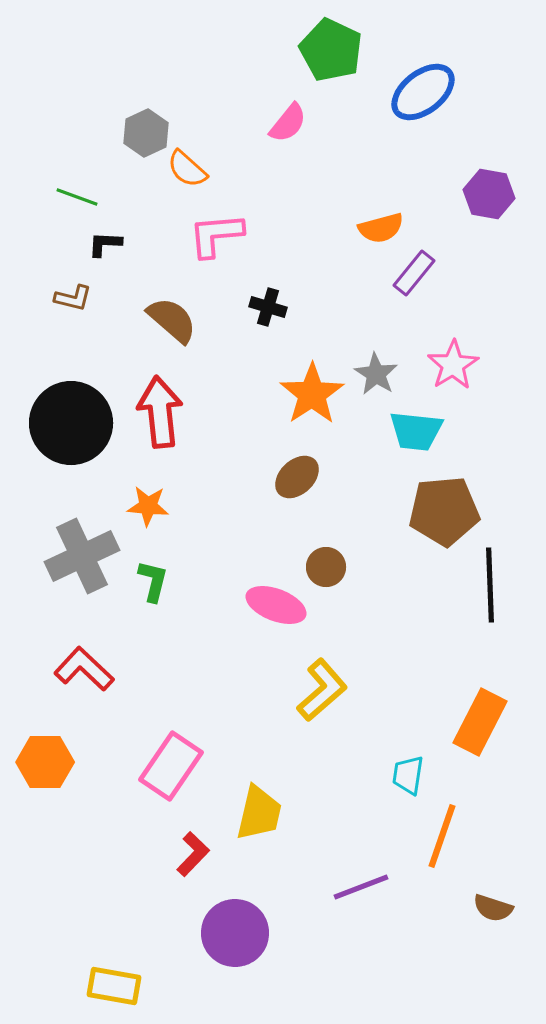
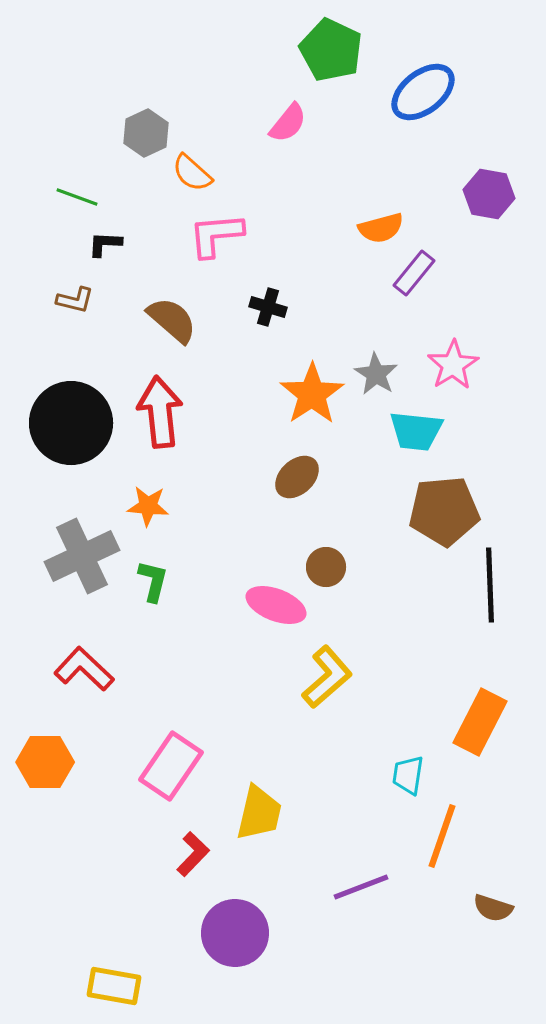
orange semicircle at (187, 169): moved 5 px right, 4 px down
brown L-shape at (73, 298): moved 2 px right, 2 px down
yellow L-shape at (322, 690): moved 5 px right, 13 px up
